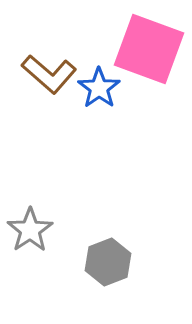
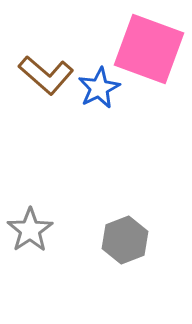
brown L-shape: moved 3 px left, 1 px down
blue star: rotated 9 degrees clockwise
gray hexagon: moved 17 px right, 22 px up
